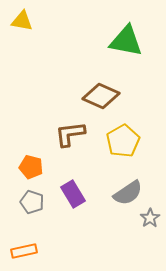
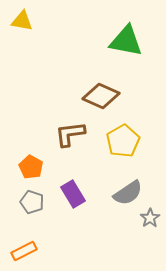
orange pentagon: rotated 15 degrees clockwise
orange rectangle: rotated 15 degrees counterclockwise
